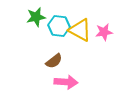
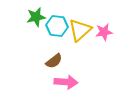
cyan hexagon: moved 2 px left
yellow triangle: rotated 50 degrees clockwise
